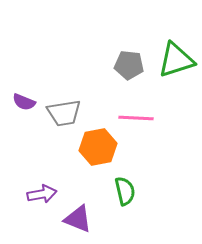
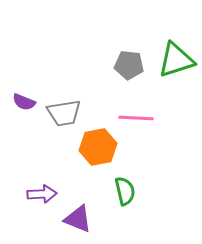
purple arrow: rotated 8 degrees clockwise
